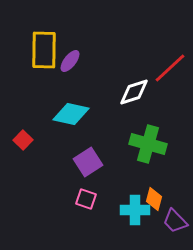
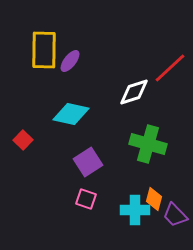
purple trapezoid: moved 6 px up
